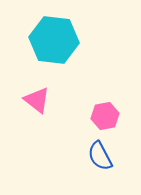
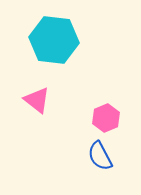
pink hexagon: moved 1 px right, 2 px down; rotated 12 degrees counterclockwise
